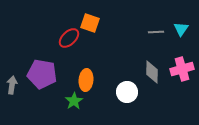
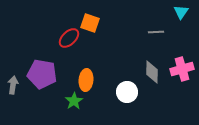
cyan triangle: moved 17 px up
gray arrow: moved 1 px right
